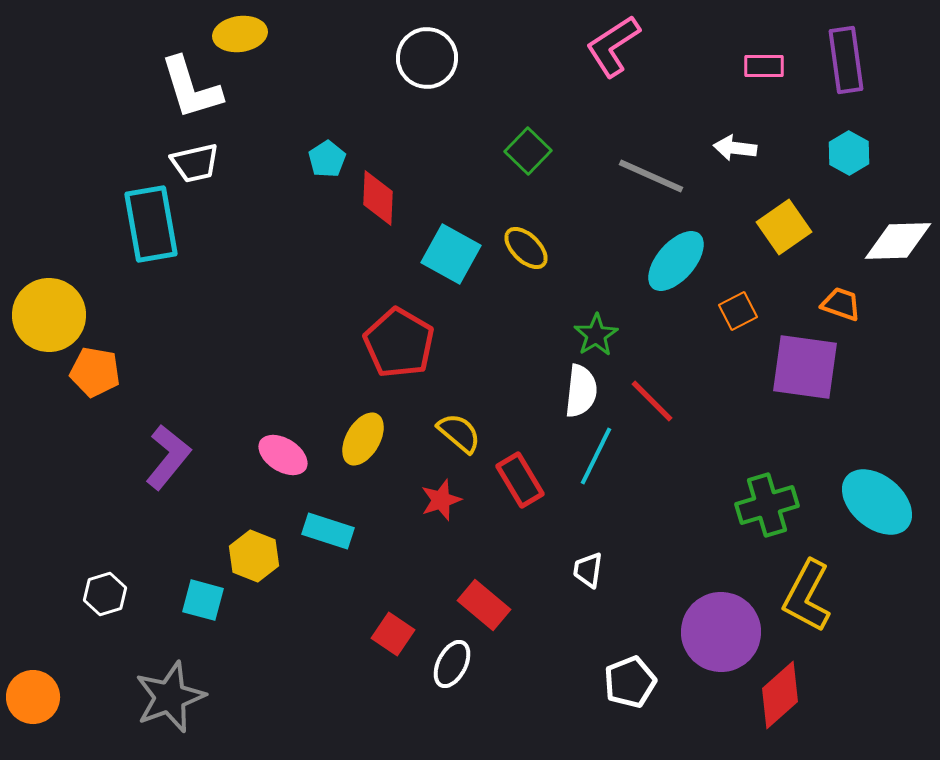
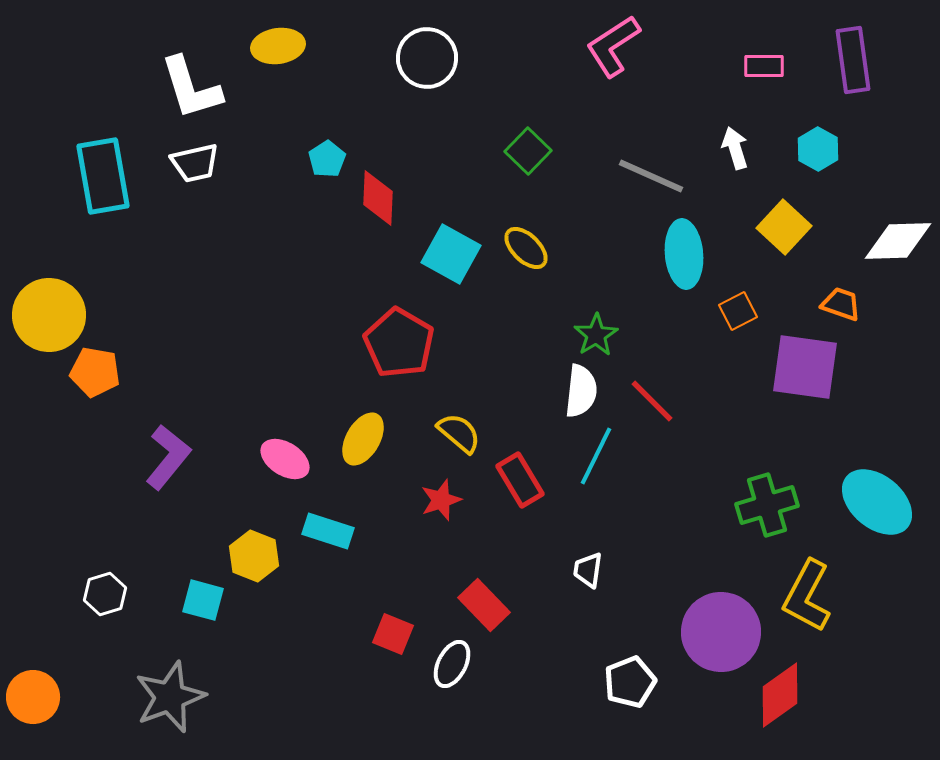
yellow ellipse at (240, 34): moved 38 px right, 12 px down
purple rectangle at (846, 60): moved 7 px right
white arrow at (735, 148): rotated 66 degrees clockwise
cyan hexagon at (849, 153): moved 31 px left, 4 px up
cyan rectangle at (151, 224): moved 48 px left, 48 px up
yellow square at (784, 227): rotated 12 degrees counterclockwise
cyan ellipse at (676, 261): moved 8 px right, 7 px up; rotated 46 degrees counterclockwise
pink ellipse at (283, 455): moved 2 px right, 4 px down
red rectangle at (484, 605): rotated 6 degrees clockwise
red square at (393, 634): rotated 12 degrees counterclockwise
red diamond at (780, 695): rotated 6 degrees clockwise
